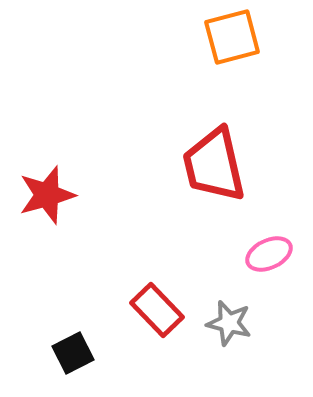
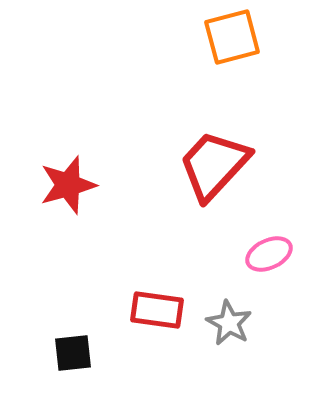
red trapezoid: rotated 56 degrees clockwise
red star: moved 21 px right, 10 px up
red rectangle: rotated 38 degrees counterclockwise
gray star: rotated 15 degrees clockwise
black square: rotated 21 degrees clockwise
